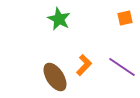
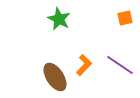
purple line: moved 2 px left, 2 px up
